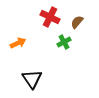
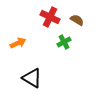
brown semicircle: moved 2 px up; rotated 80 degrees clockwise
black triangle: moved 1 px up; rotated 25 degrees counterclockwise
